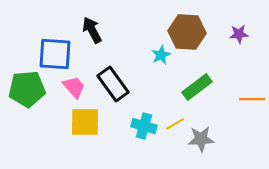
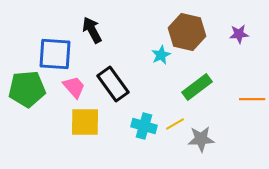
brown hexagon: rotated 9 degrees clockwise
